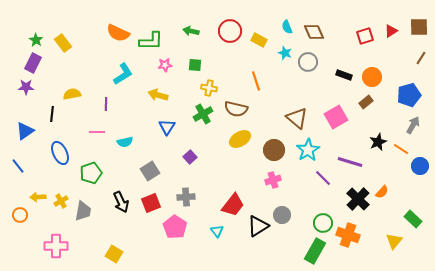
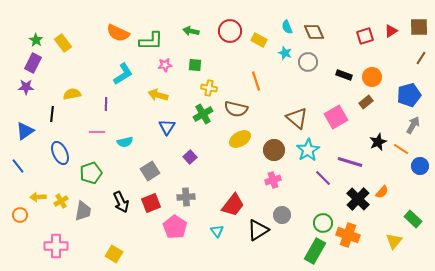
black triangle at (258, 226): moved 4 px down
